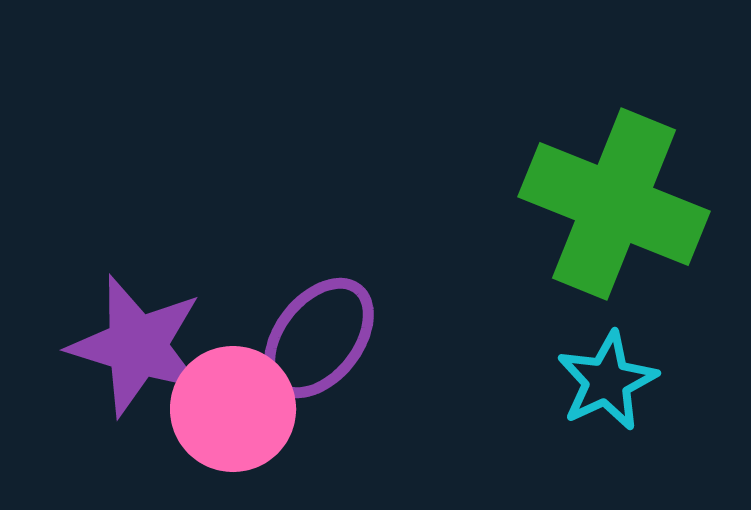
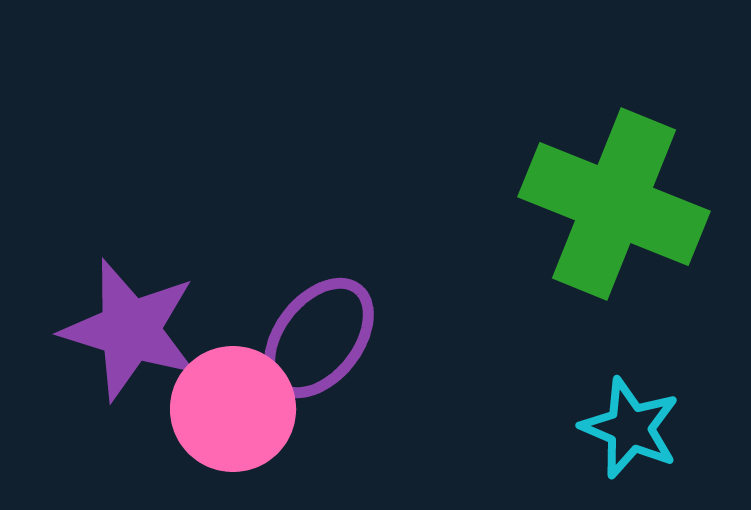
purple star: moved 7 px left, 16 px up
cyan star: moved 23 px right, 47 px down; rotated 24 degrees counterclockwise
